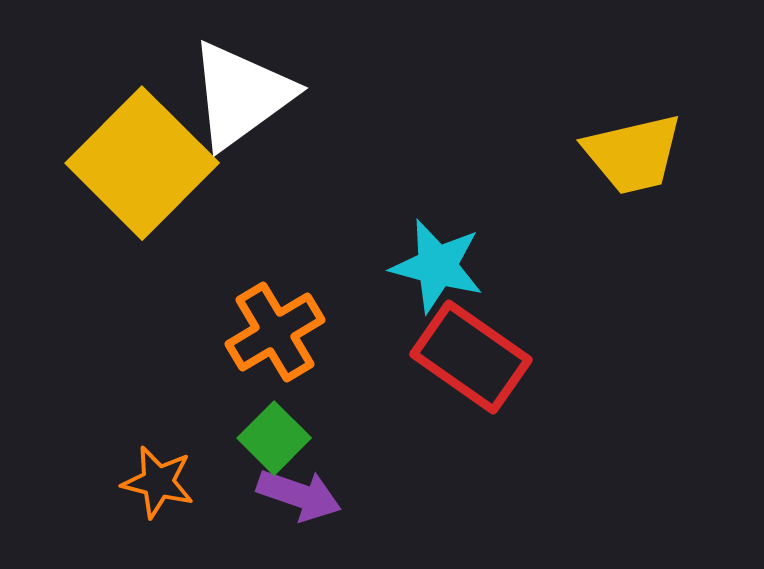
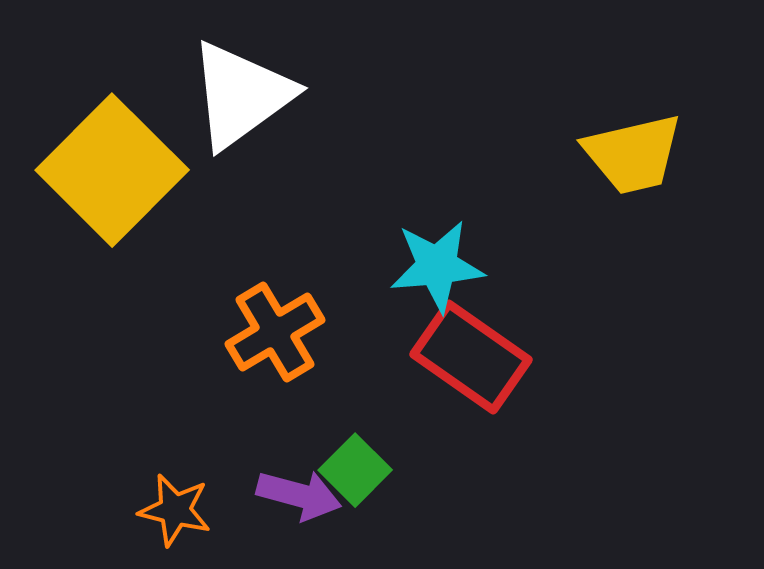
yellow square: moved 30 px left, 7 px down
cyan star: rotated 20 degrees counterclockwise
green square: moved 81 px right, 32 px down
orange star: moved 17 px right, 28 px down
purple arrow: rotated 4 degrees counterclockwise
